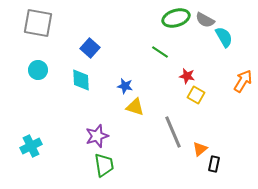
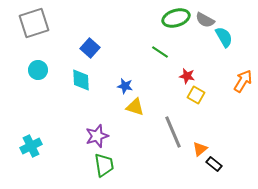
gray square: moved 4 px left; rotated 28 degrees counterclockwise
black rectangle: rotated 63 degrees counterclockwise
